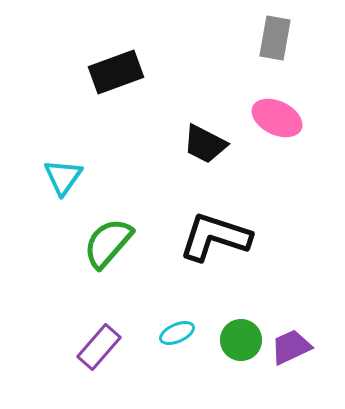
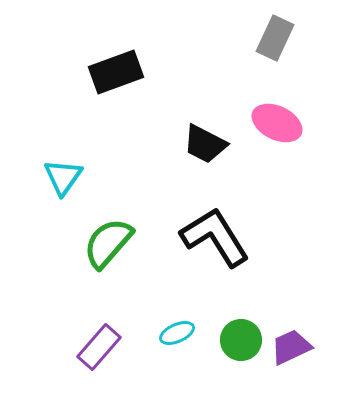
gray rectangle: rotated 15 degrees clockwise
pink ellipse: moved 5 px down
black L-shape: rotated 40 degrees clockwise
